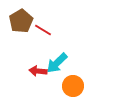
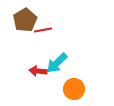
brown pentagon: moved 4 px right, 1 px up
red line: rotated 42 degrees counterclockwise
orange circle: moved 1 px right, 3 px down
